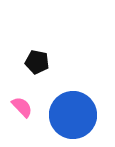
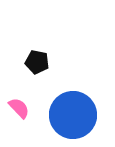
pink semicircle: moved 3 px left, 1 px down
